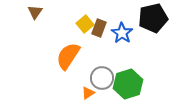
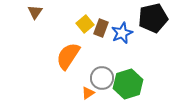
brown rectangle: moved 2 px right
blue star: rotated 15 degrees clockwise
